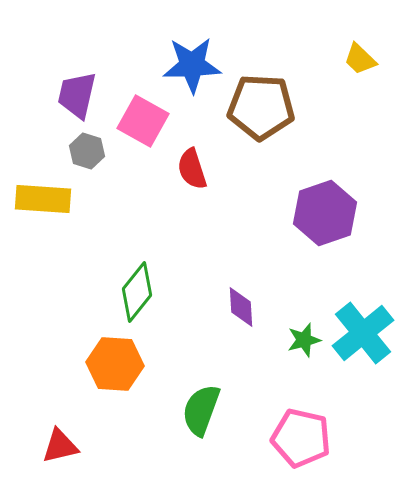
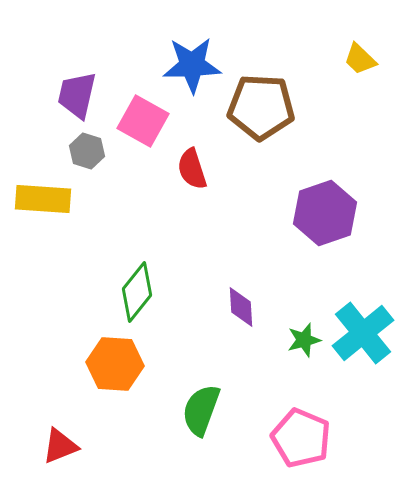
pink pentagon: rotated 10 degrees clockwise
red triangle: rotated 9 degrees counterclockwise
